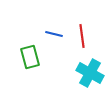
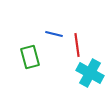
red line: moved 5 px left, 9 px down
